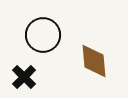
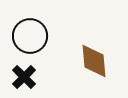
black circle: moved 13 px left, 1 px down
